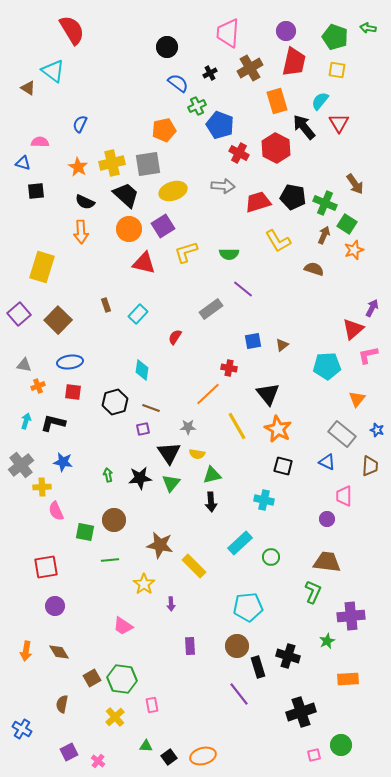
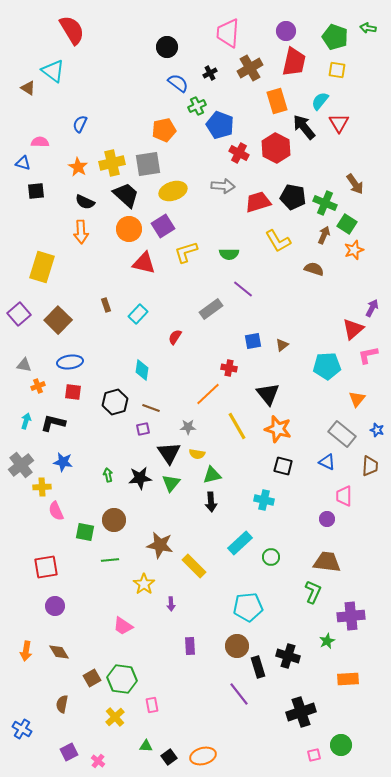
orange star at (278, 429): rotated 12 degrees counterclockwise
